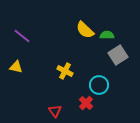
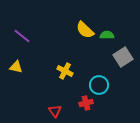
gray square: moved 5 px right, 2 px down
red cross: rotated 32 degrees clockwise
